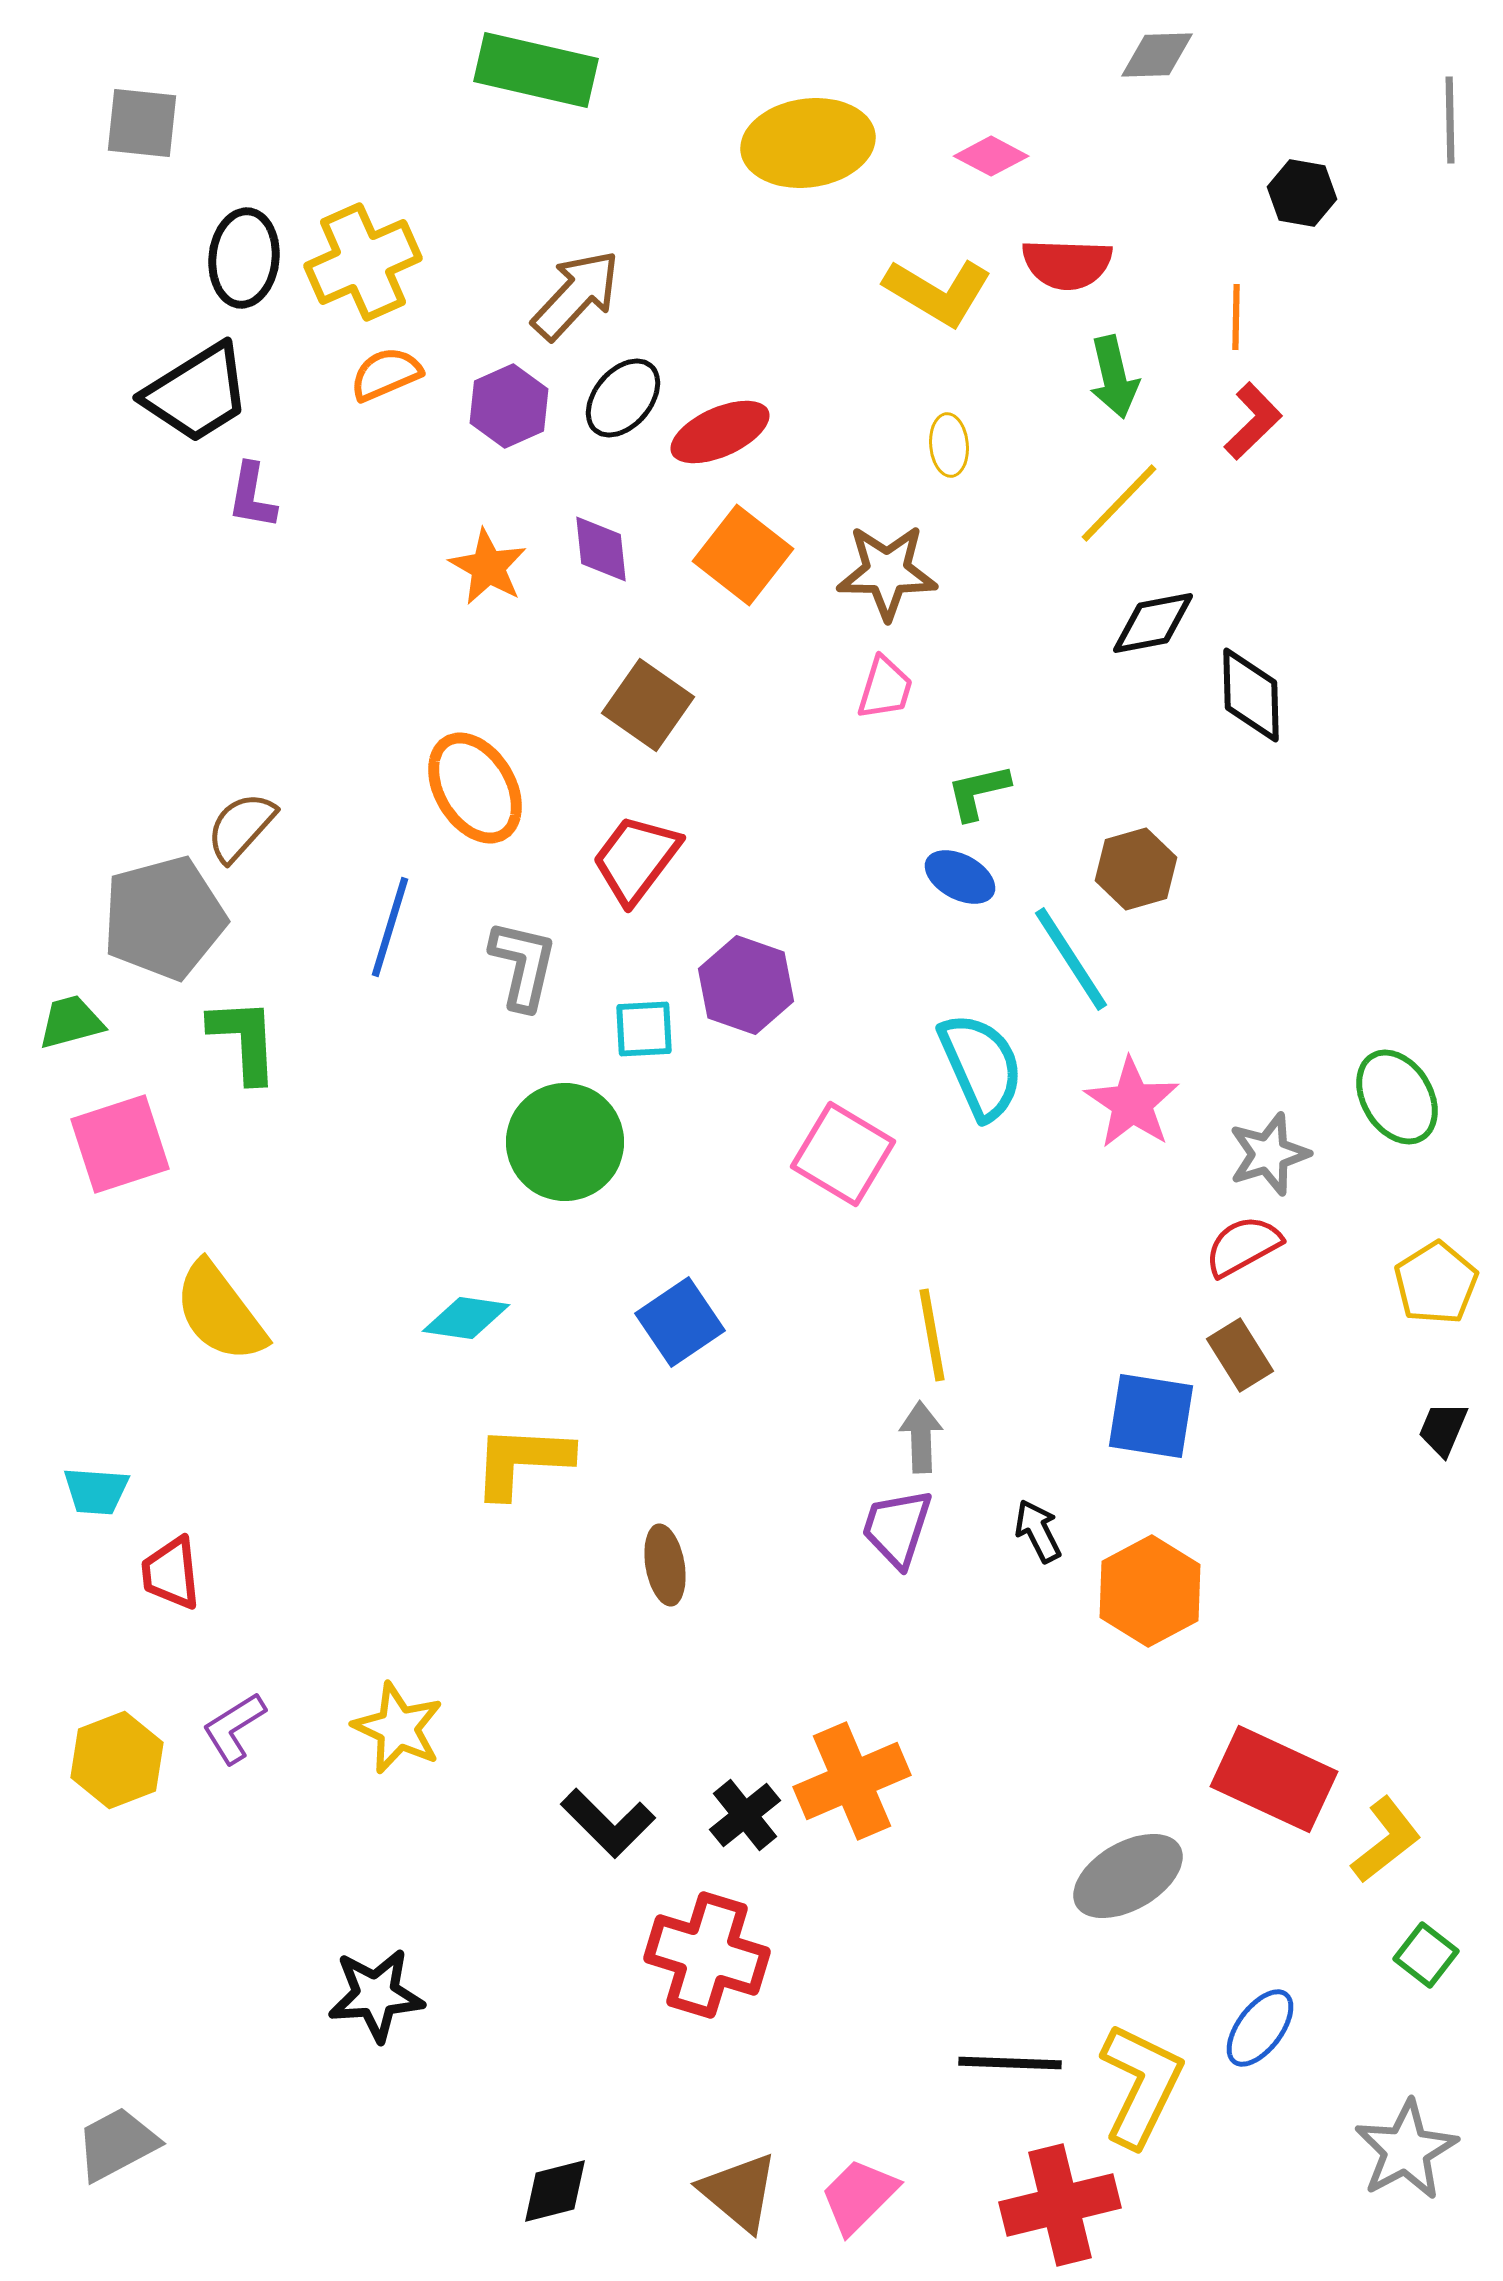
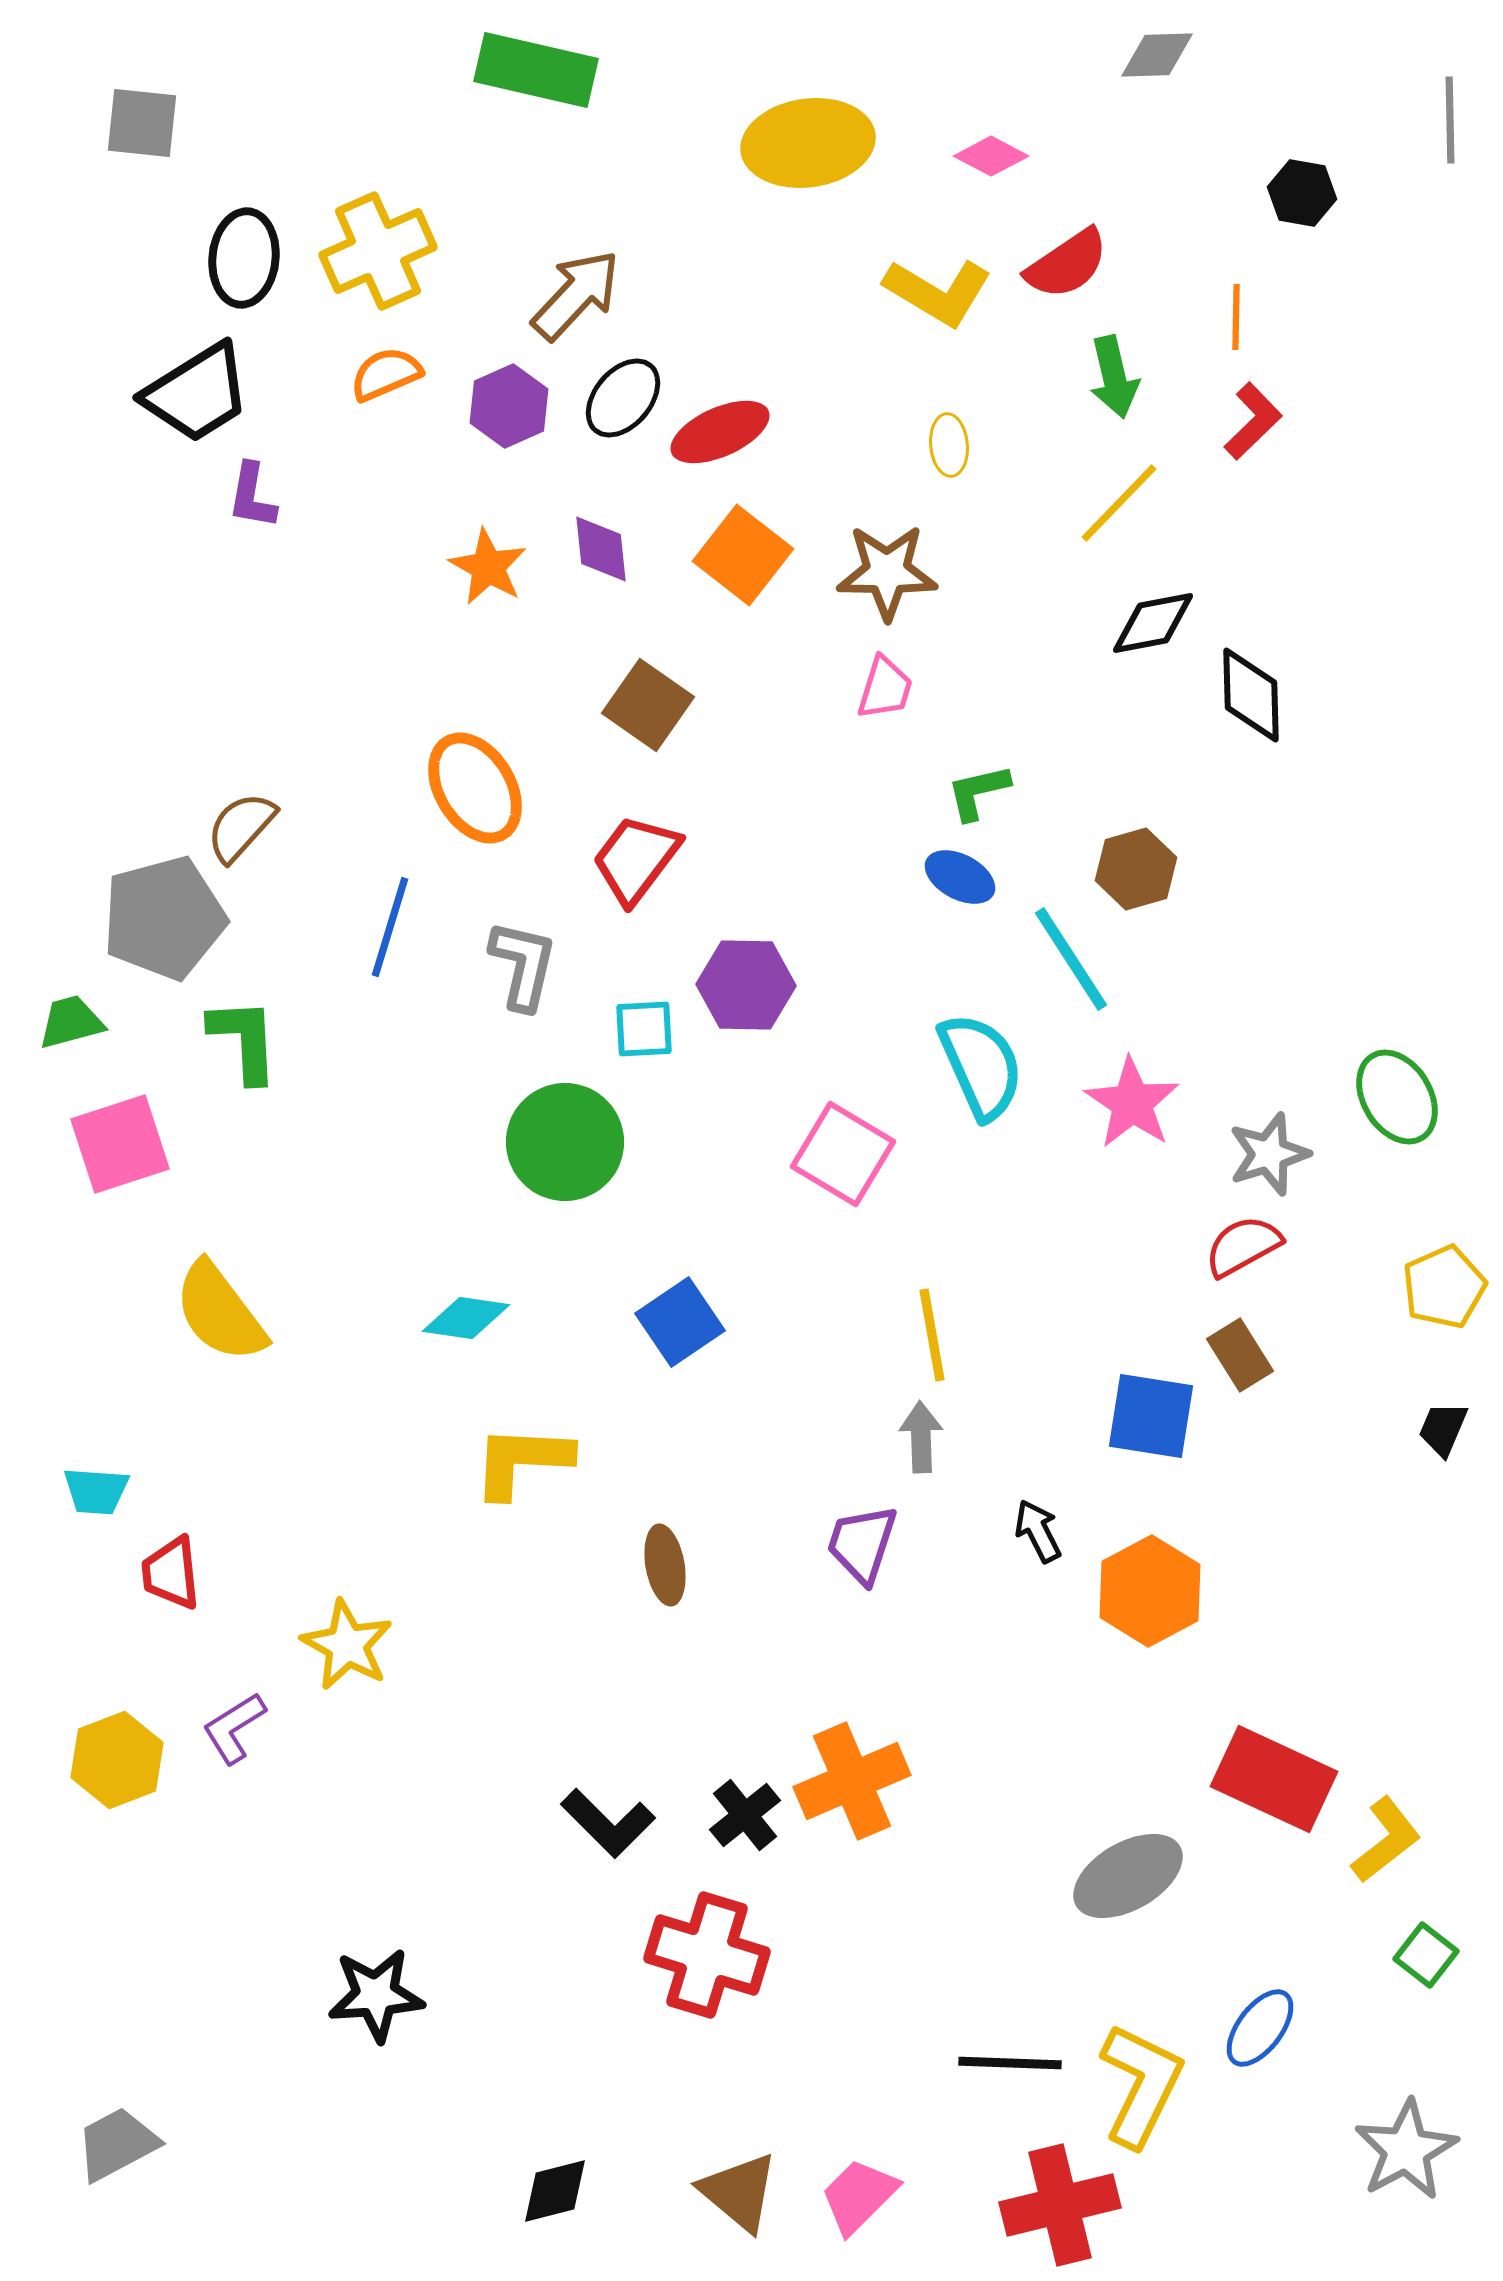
yellow cross at (363, 262): moved 15 px right, 11 px up
red semicircle at (1067, 264): rotated 36 degrees counterclockwise
purple hexagon at (746, 985): rotated 18 degrees counterclockwise
yellow pentagon at (1436, 1283): moved 8 px right, 4 px down; rotated 8 degrees clockwise
purple trapezoid at (897, 1528): moved 35 px left, 16 px down
yellow star at (398, 1728): moved 51 px left, 83 px up; rotated 4 degrees clockwise
